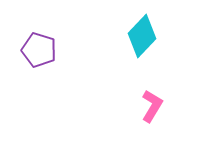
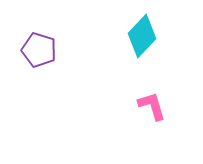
pink L-shape: rotated 48 degrees counterclockwise
